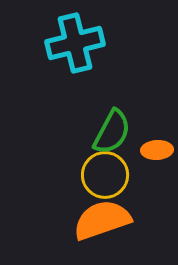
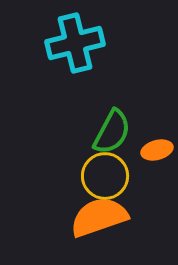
orange ellipse: rotated 12 degrees counterclockwise
yellow circle: moved 1 px down
orange semicircle: moved 3 px left, 3 px up
